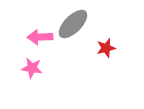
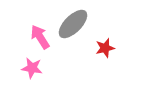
pink arrow: rotated 60 degrees clockwise
red star: moved 1 px left
